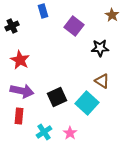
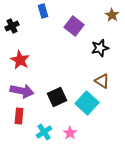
black star: rotated 12 degrees counterclockwise
